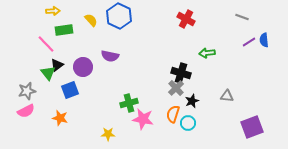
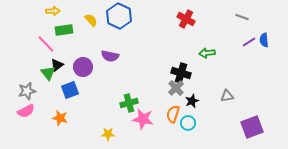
gray triangle: rotated 16 degrees counterclockwise
